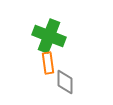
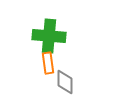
green cross: rotated 16 degrees counterclockwise
